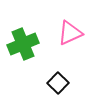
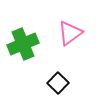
pink triangle: rotated 12 degrees counterclockwise
